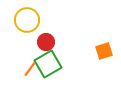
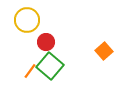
orange square: rotated 24 degrees counterclockwise
green square: moved 2 px right, 2 px down; rotated 20 degrees counterclockwise
orange line: moved 2 px down
